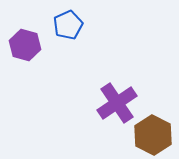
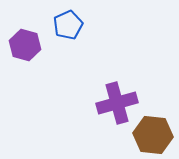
purple cross: rotated 18 degrees clockwise
brown hexagon: rotated 21 degrees counterclockwise
